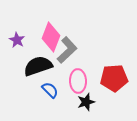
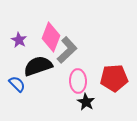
purple star: moved 2 px right
blue semicircle: moved 33 px left, 6 px up
black star: rotated 24 degrees counterclockwise
